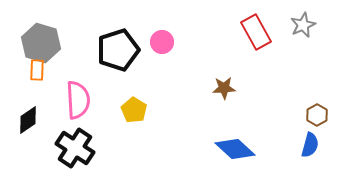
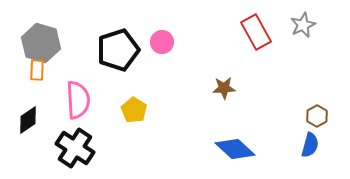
brown hexagon: moved 1 px down
